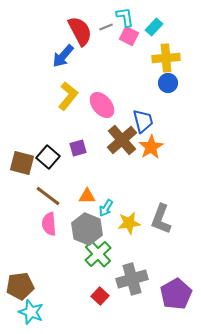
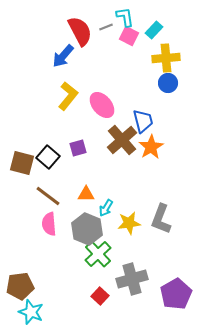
cyan rectangle: moved 3 px down
orange triangle: moved 1 px left, 2 px up
